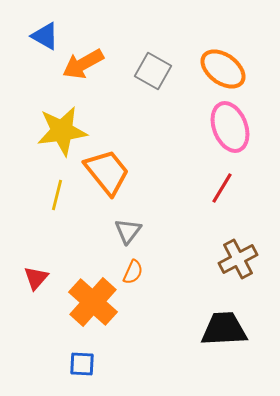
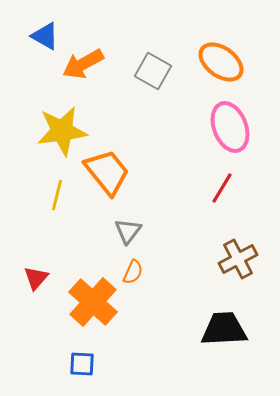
orange ellipse: moved 2 px left, 7 px up
